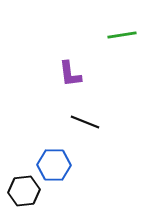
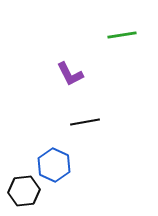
purple L-shape: rotated 20 degrees counterclockwise
black line: rotated 32 degrees counterclockwise
blue hexagon: rotated 24 degrees clockwise
